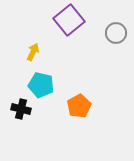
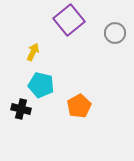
gray circle: moved 1 px left
